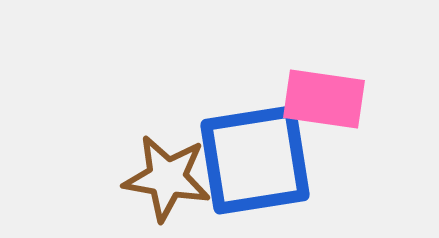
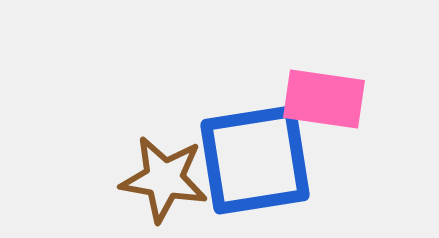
brown star: moved 3 px left, 1 px down
